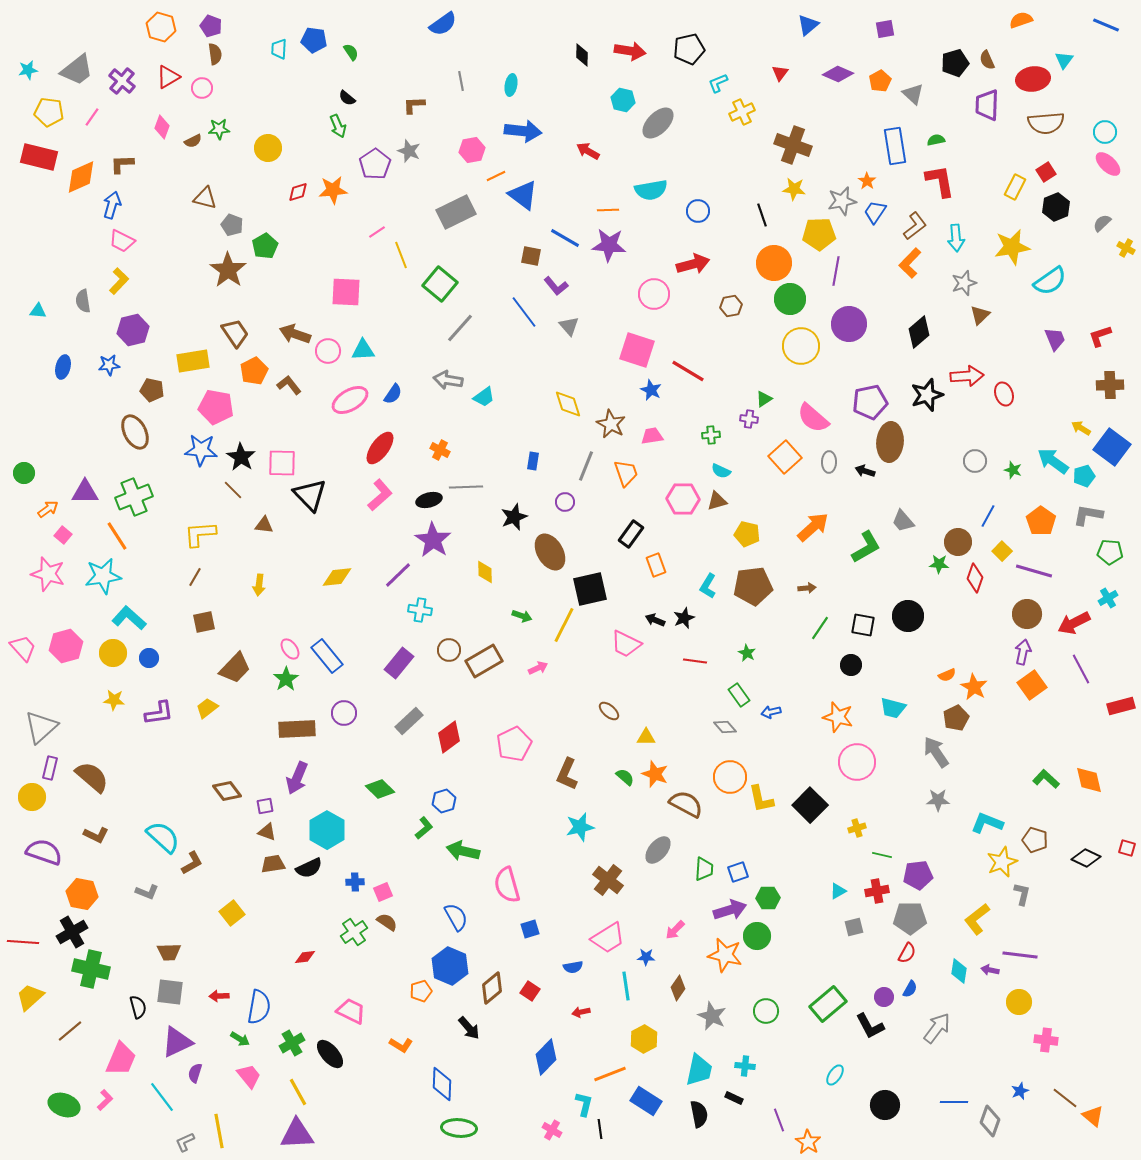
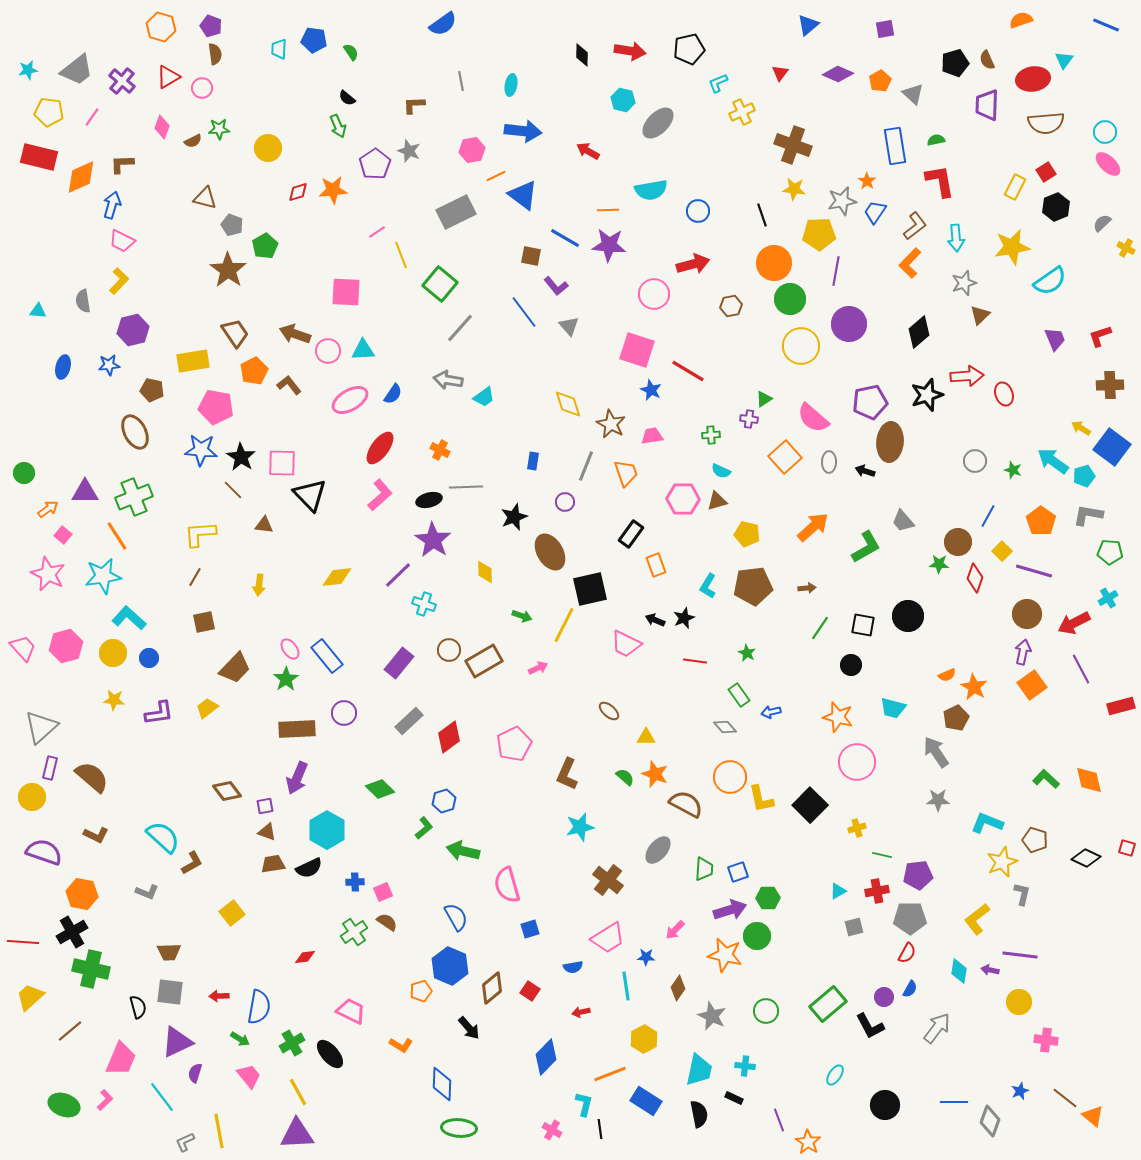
pink star at (48, 574): rotated 8 degrees clockwise
cyan cross at (420, 610): moved 4 px right, 6 px up; rotated 10 degrees clockwise
